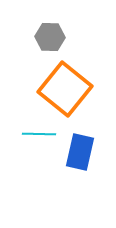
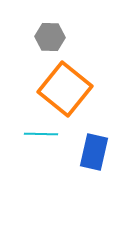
cyan line: moved 2 px right
blue rectangle: moved 14 px right
